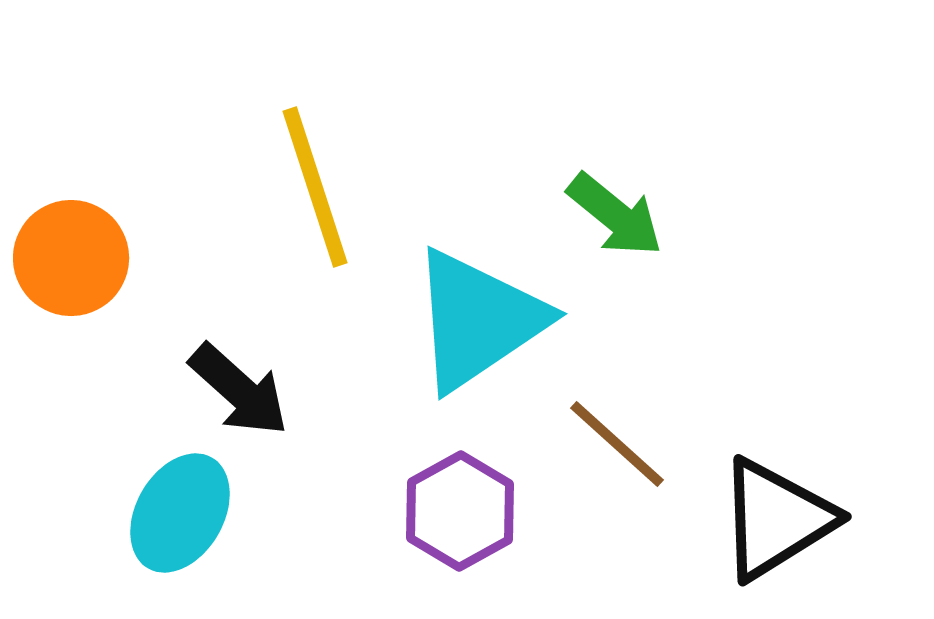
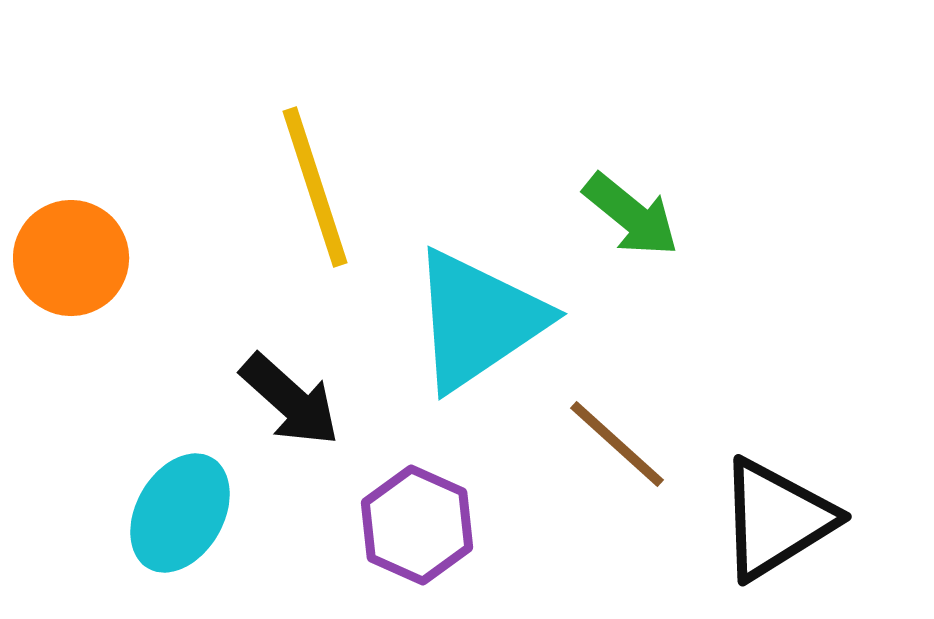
green arrow: moved 16 px right
black arrow: moved 51 px right, 10 px down
purple hexagon: moved 43 px left, 14 px down; rotated 7 degrees counterclockwise
